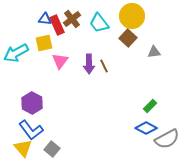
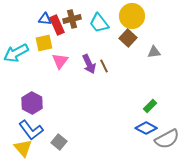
brown cross: rotated 24 degrees clockwise
purple arrow: rotated 24 degrees counterclockwise
gray square: moved 7 px right, 7 px up
